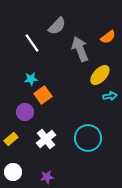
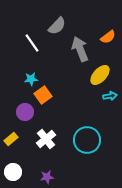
cyan circle: moved 1 px left, 2 px down
